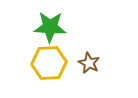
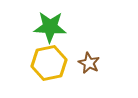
yellow hexagon: rotated 8 degrees counterclockwise
